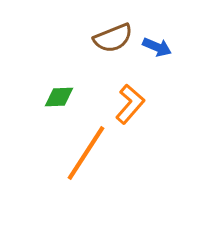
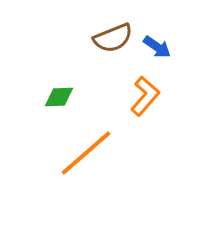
blue arrow: rotated 12 degrees clockwise
orange L-shape: moved 15 px right, 8 px up
orange line: rotated 16 degrees clockwise
